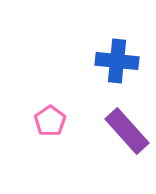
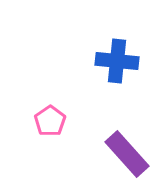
purple rectangle: moved 23 px down
